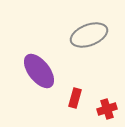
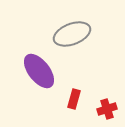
gray ellipse: moved 17 px left, 1 px up
red rectangle: moved 1 px left, 1 px down
